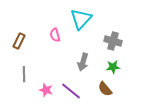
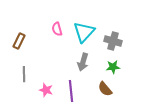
cyan triangle: moved 3 px right, 13 px down
pink semicircle: moved 2 px right, 6 px up
purple line: rotated 45 degrees clockwise
